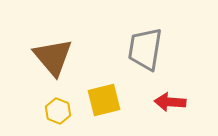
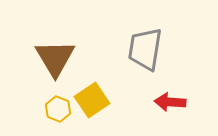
brown triangle: moved 2 px right, 1 px down; rotated 9 degrees clockwise
yellow square: moved 12 px left; rotated 20 degrees counterclockwise
yellow hexagon: moved 2 px up
